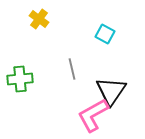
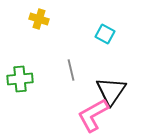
yellow cross: rotated 18 degrees counterclockwise
gray line: moved 1 px left, 1 px down
